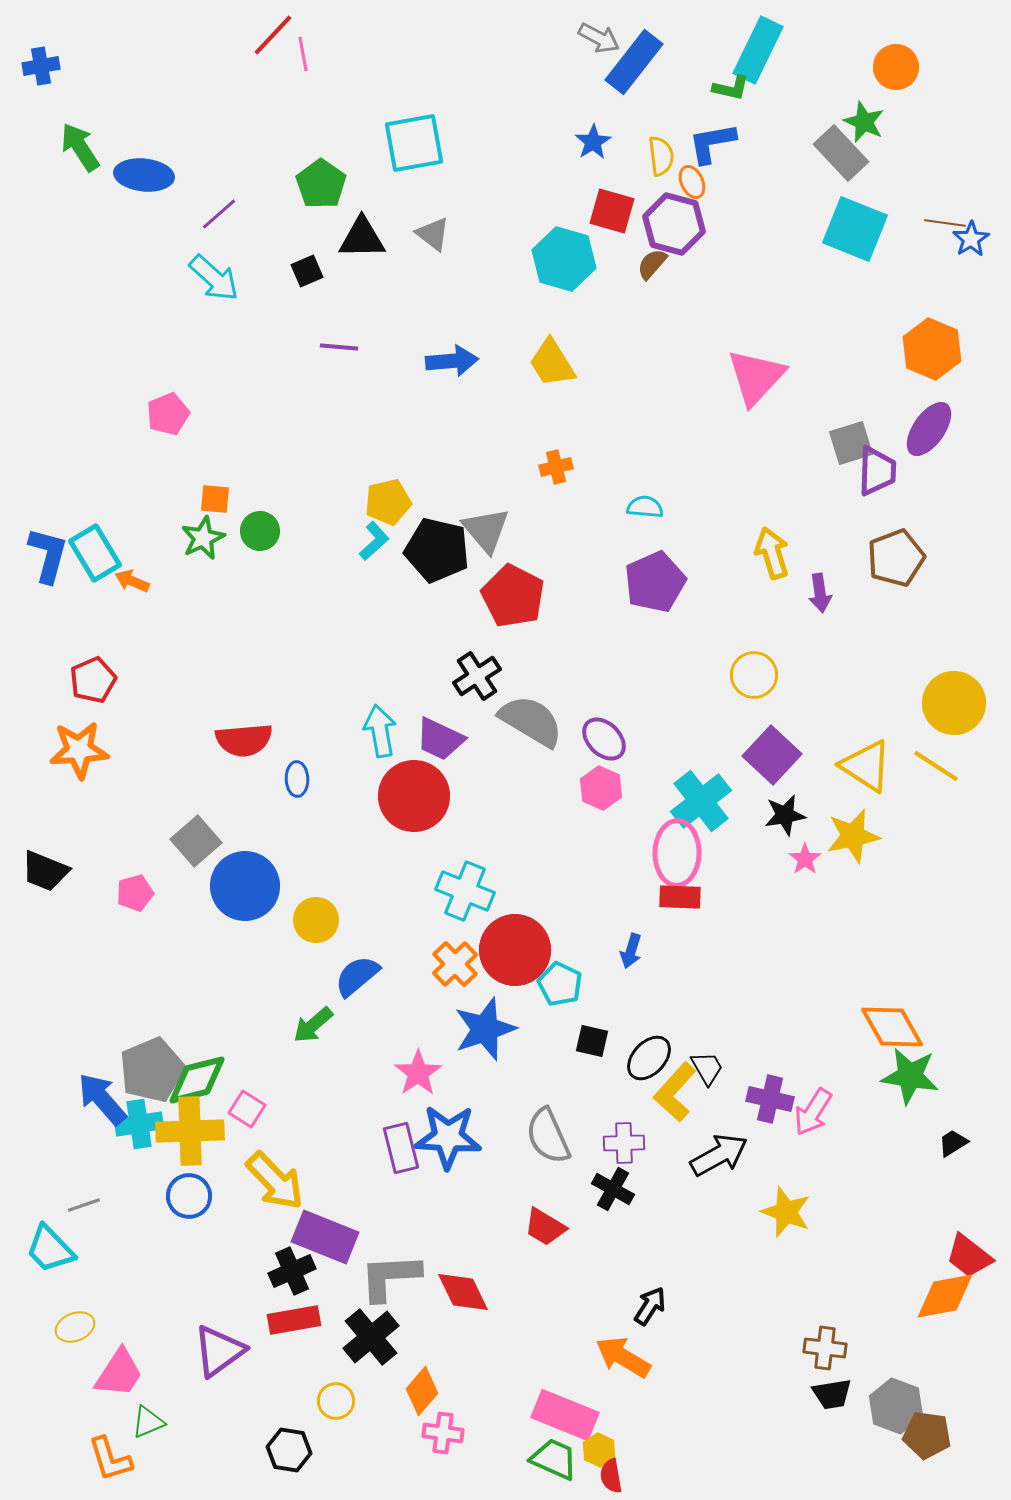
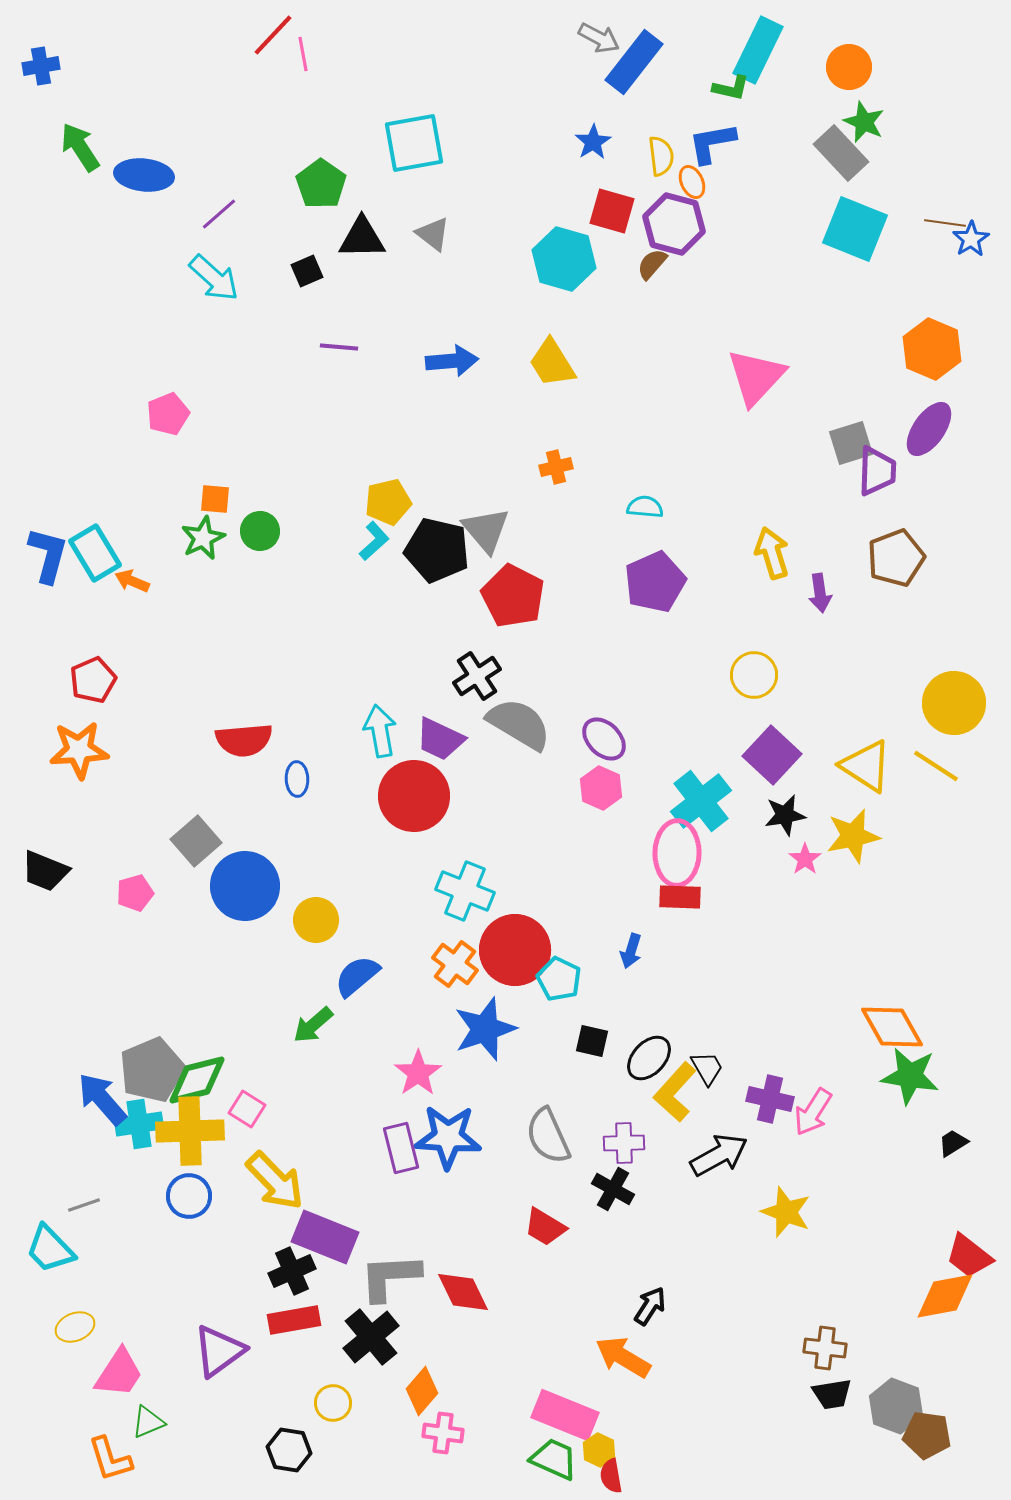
orange circle at (896, 67): moved 47 px left
gray semicircle at (531, 721): moved 12 px left, 3 px down
orange cross at (455, 964): rotated 9 degrees counterclockwise
cyan pentagon at (560, 984): moved 1 px left, 5 px up
yellow circle at (336, 1401): moved 3 px left, 2 px down
